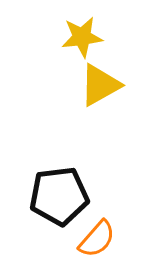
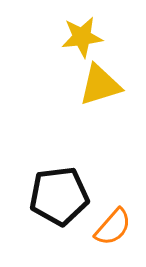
yellow triangle: rotated 12 degrees clockwise
orange semicircle: moved 16 px right, 12 px up
